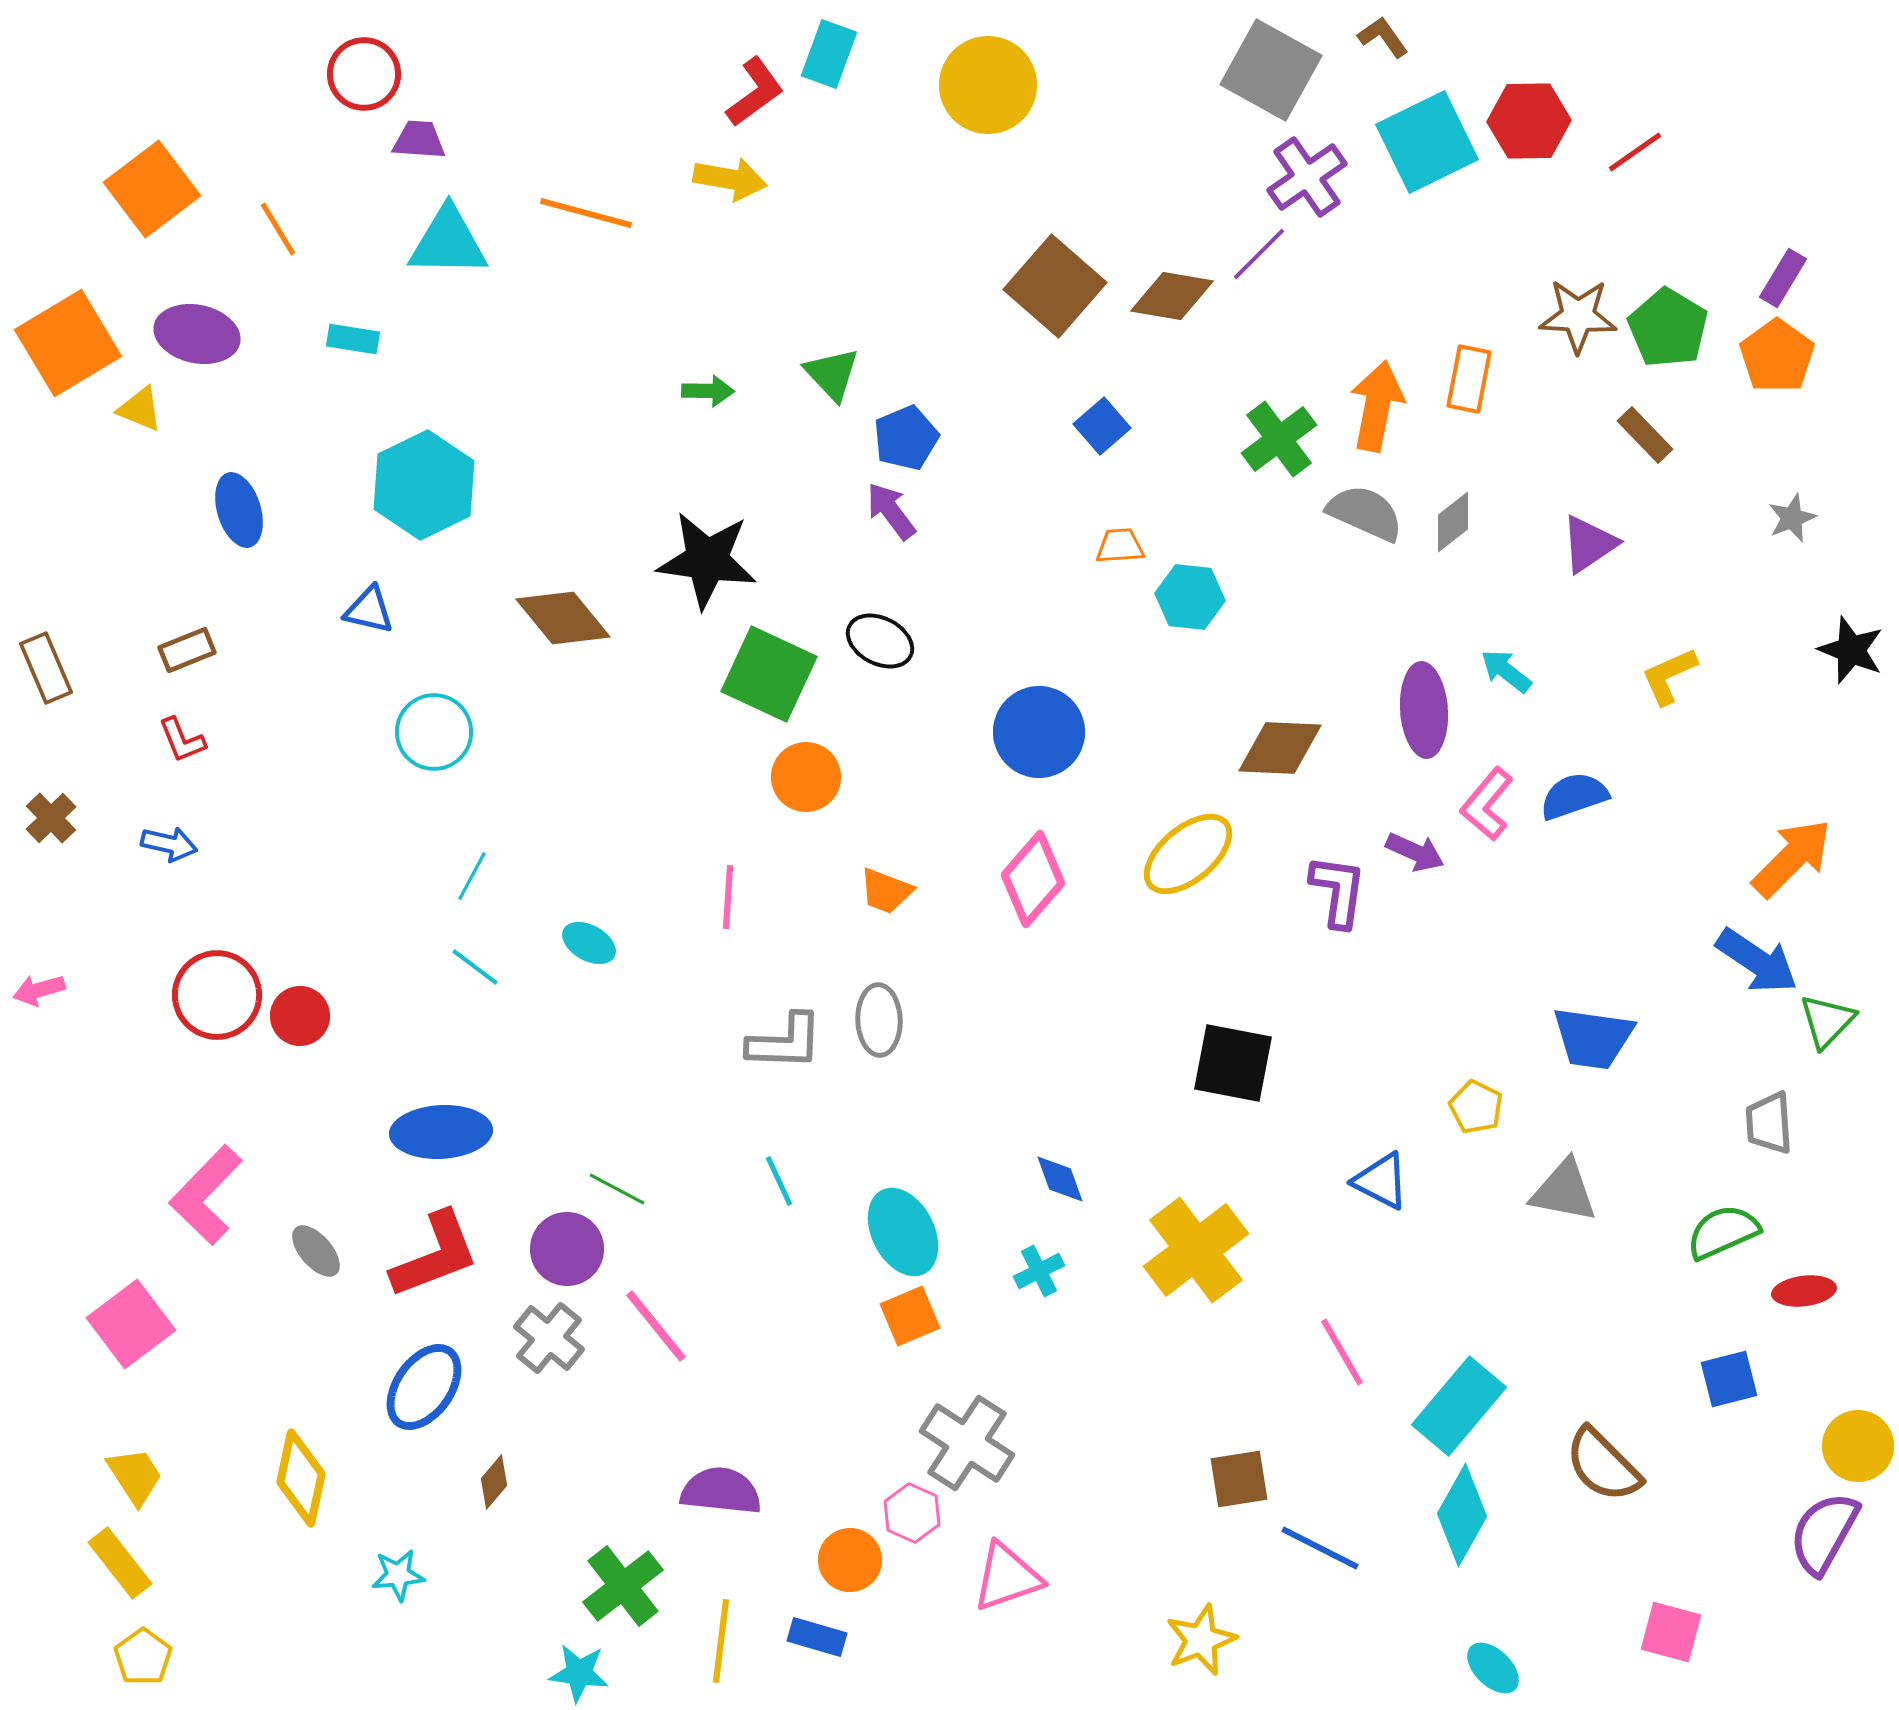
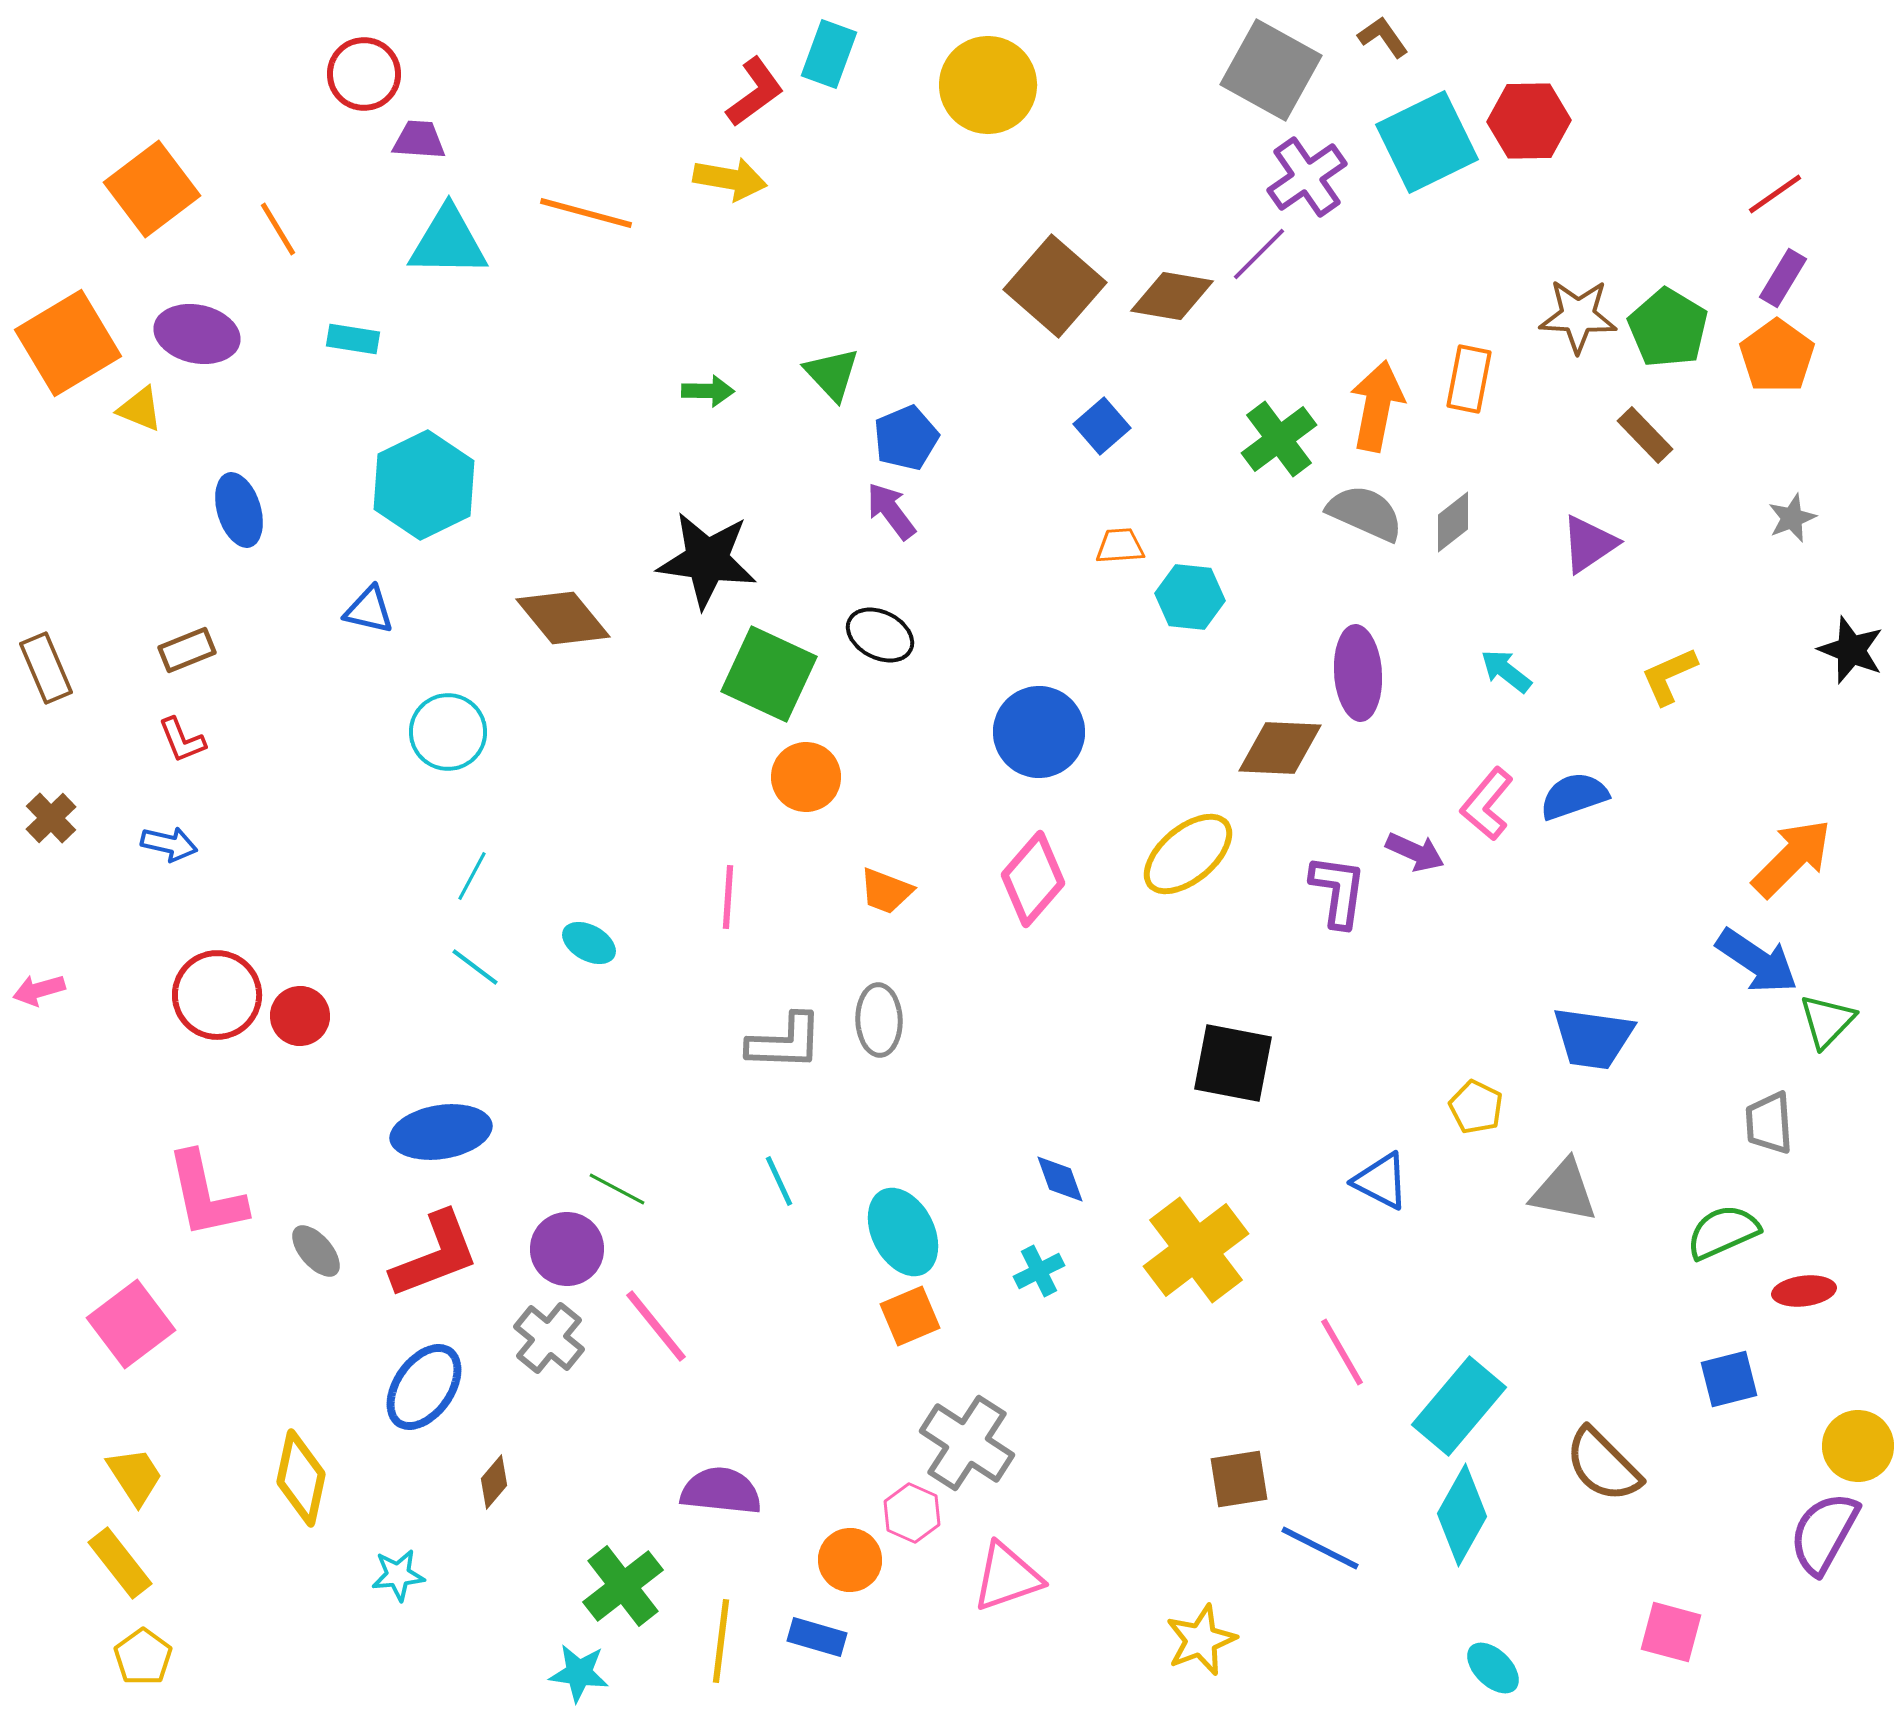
red line at (1635, 152): moved 140 px right, 42 px down
black ellipse at (880, 641): moved 6 px up
purple ellipse at (1424, 710): moved 66 px left, 37 px up
cyan circle at (434, 732): moved 14 px right
blue ellipse at (441, 1132): rotated 6 degrees counterclockwise
pink L-shape at (206, 1195): rotated 56 degrees counterclockwise
